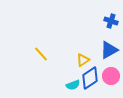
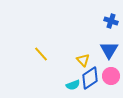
blue triangle: rotated 30 degrees counterclockwise
yellow triangle: rotated 40 degrees counterclockwise
